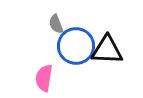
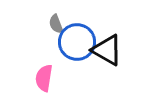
blue circle: moved 1 px right, 4 px up
black triangle: rotated 28 degrees clockwise
